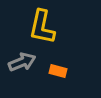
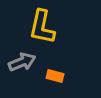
orange rectangle: moved 3 px left, 5 px down
